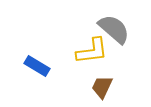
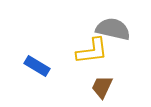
gray semicircle: moved 1 px left; rotated 28 degrees counterclockwise
